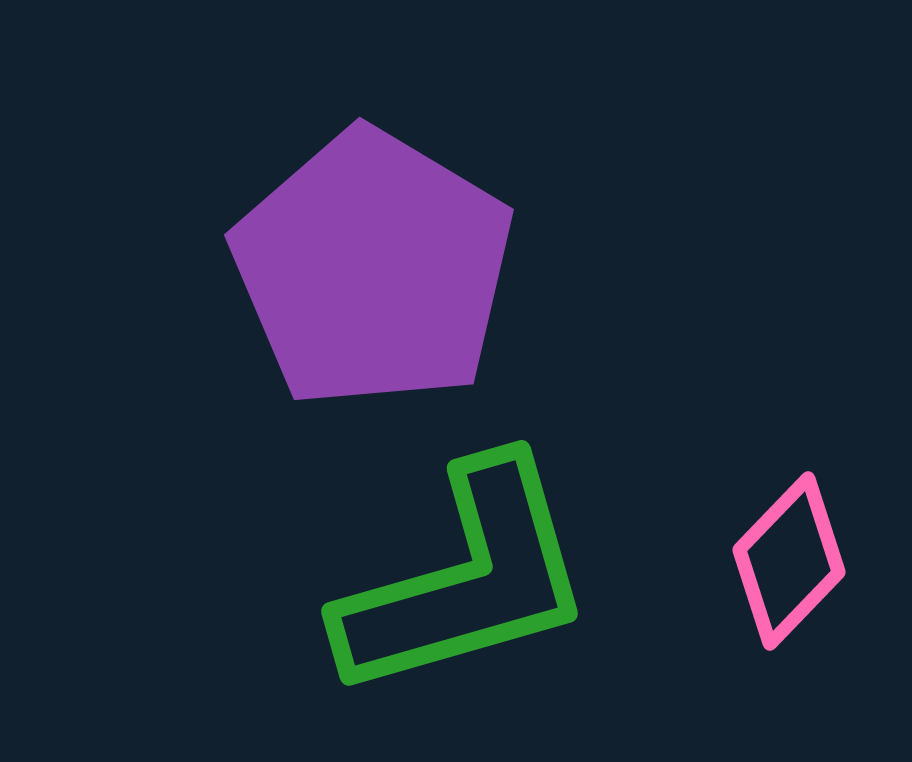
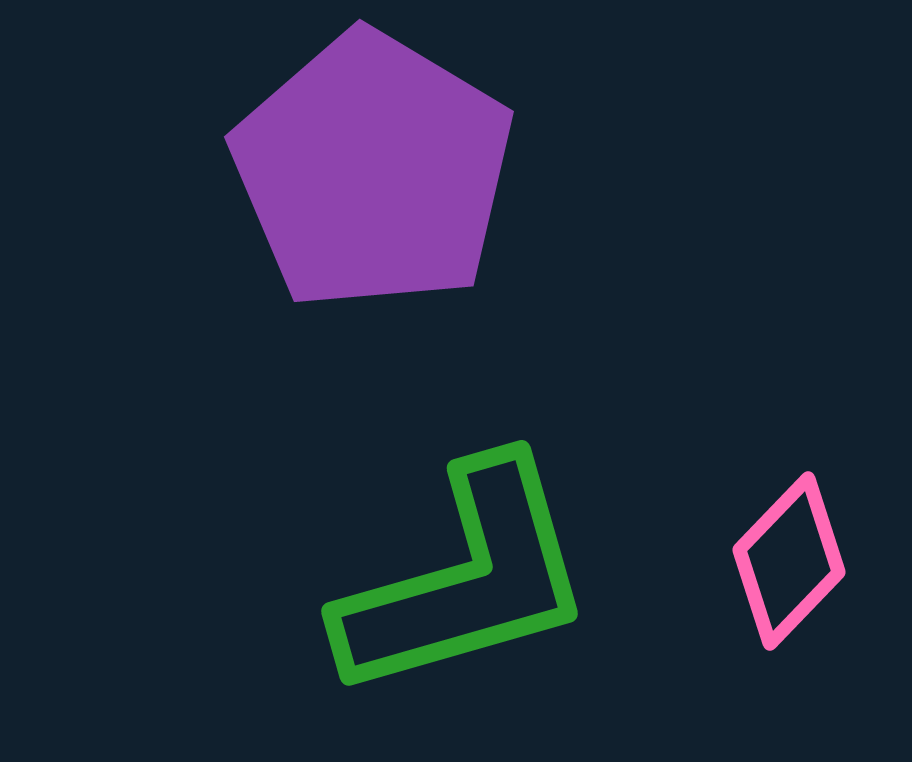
purple pentagon: moved 98 px up
